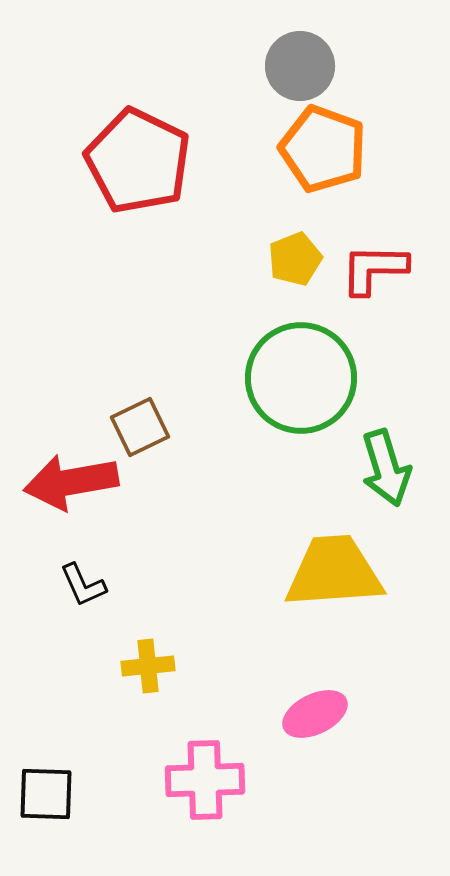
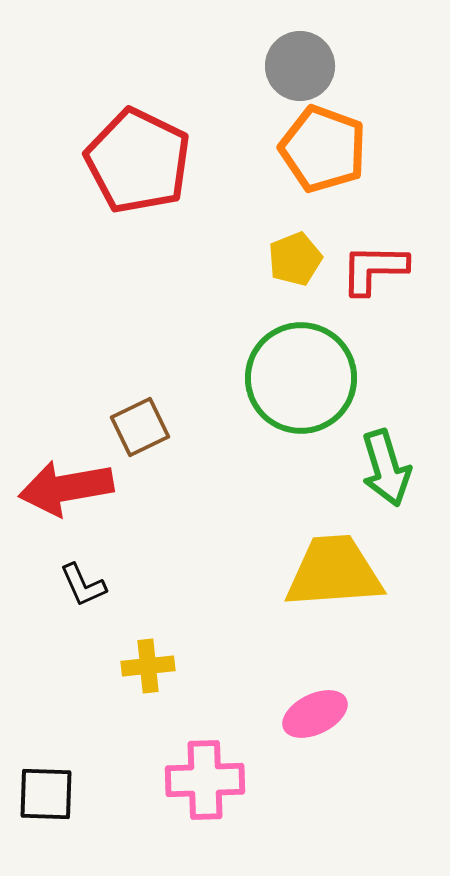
red arrow: moved 5 px left, 6 px down
